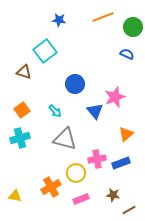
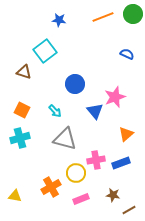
green circle: moved 13 px up
orange square: rotated 28 degrees counterclockwise
pink cross: moved 1 px left, 1 px down
